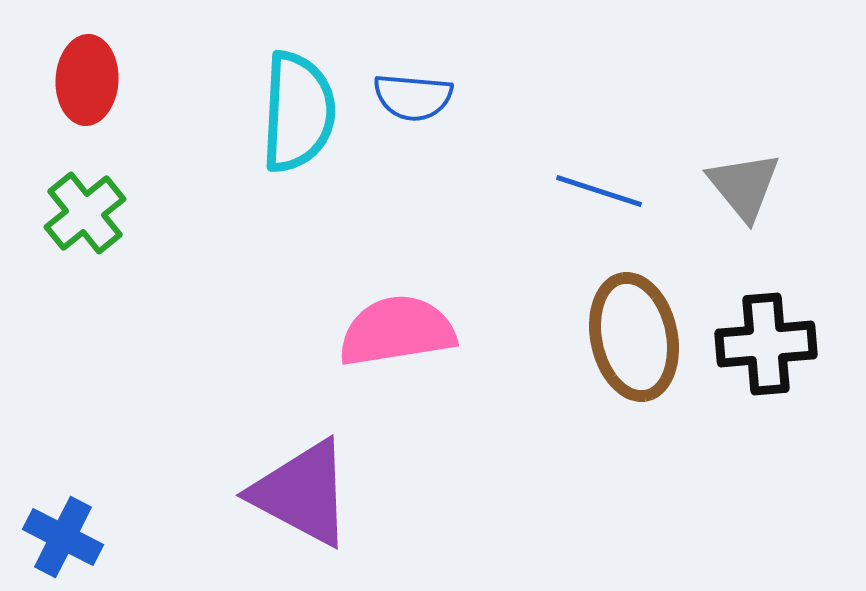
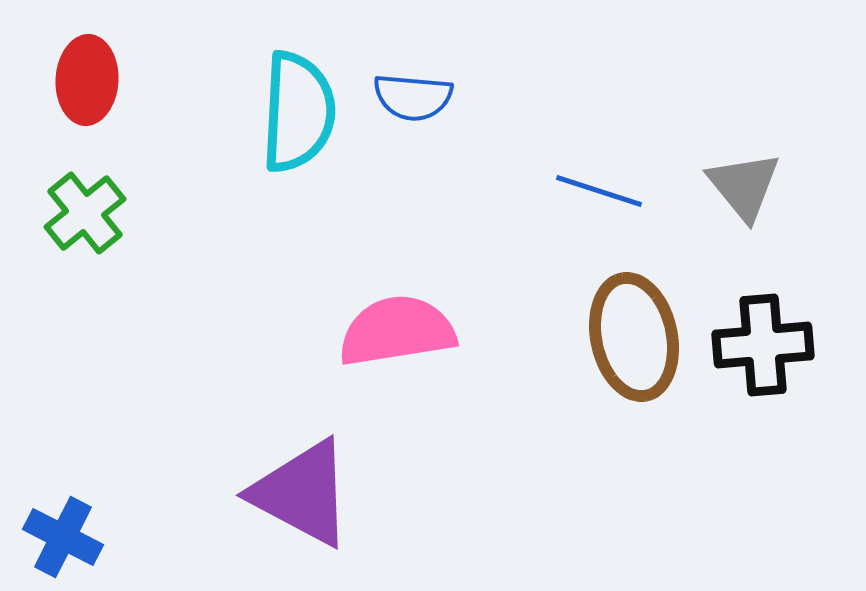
black cross: moved 3 px left, 1 px down
